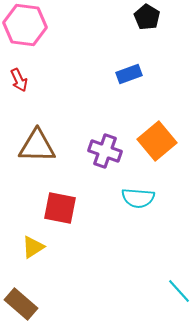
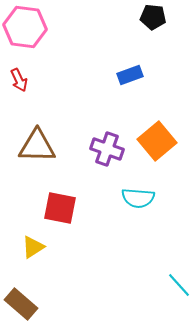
black pentagon: moved 6 px right; rotated 25 degrees counterclockwise
pink hexagon: moved 2 px down
blue rectangle: moved 1 px right, 1 px down
purple cross: moved 2 px right, 2 px up
cyan line: moved 6 px up
